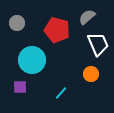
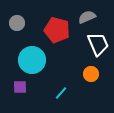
gray semicircle: rotated 18 degrees clockwise
